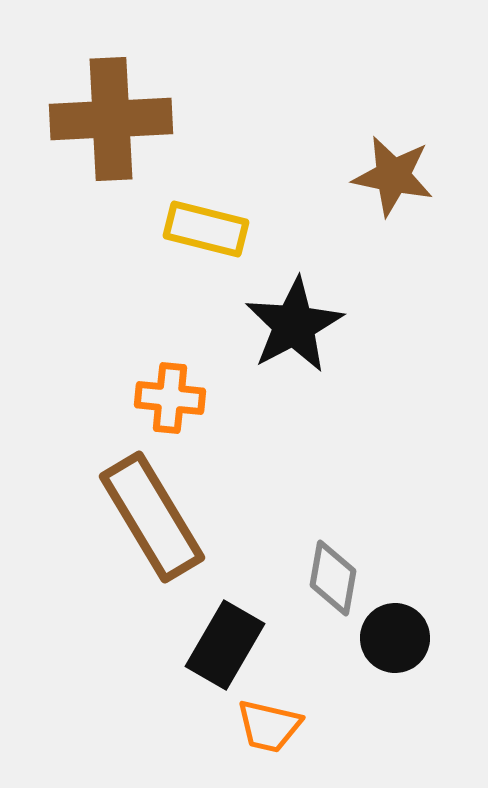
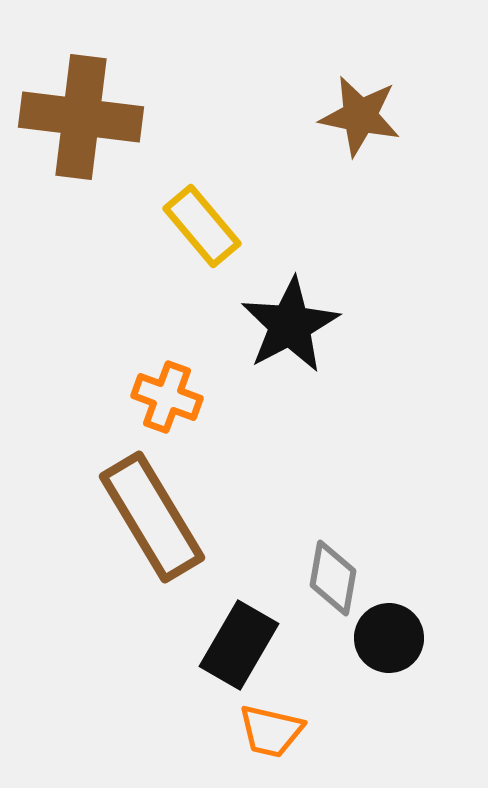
brown cross: moved 30 px left, 2 px up; rotated 10 degrees clockwise
brown star: moved 33 px left, 60 px up
yellow rectangle: moved 4 px left, 3 px up; rotated 36 degrees clockwise
black star: moved 4 px left
orange cross: moved 3 px left, 1 px up; rotated 14 degrees clockwise
black circle: moved 6 px left
black rectangle: moved 14 px right
orange trapezoid: moved 2 px right, 5 px down
